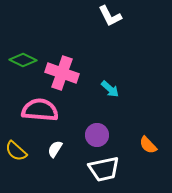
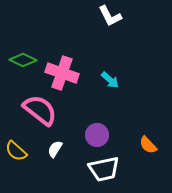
cyan arrow: moved 9 px up
pink semicircle: rotated 33 degrees clockwise
